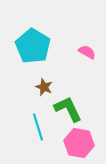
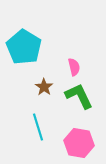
cyan pentagon: moved 9 px left, 1 px down
pink semicircle: moved 13 px left, 15 px down; rotated 48 degrees clockwise
brown star: rotated 12 degrees clockwise
green L-shape: moved 11 px right, 13 px up
